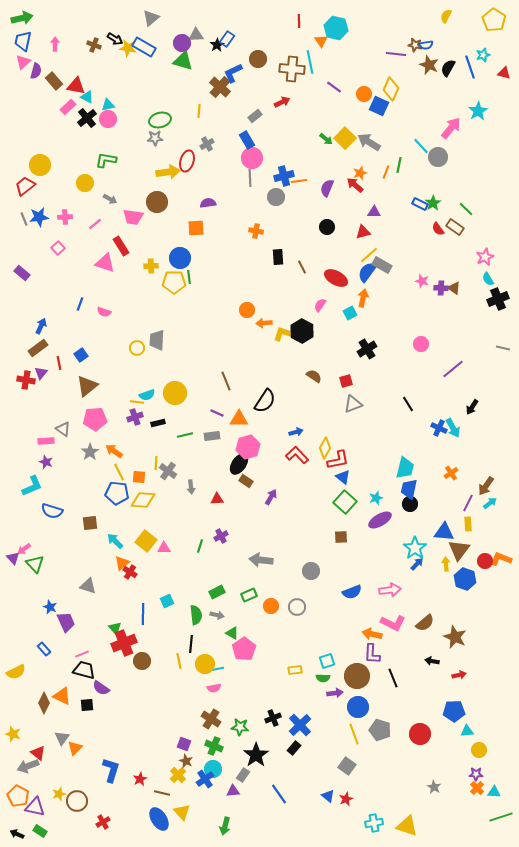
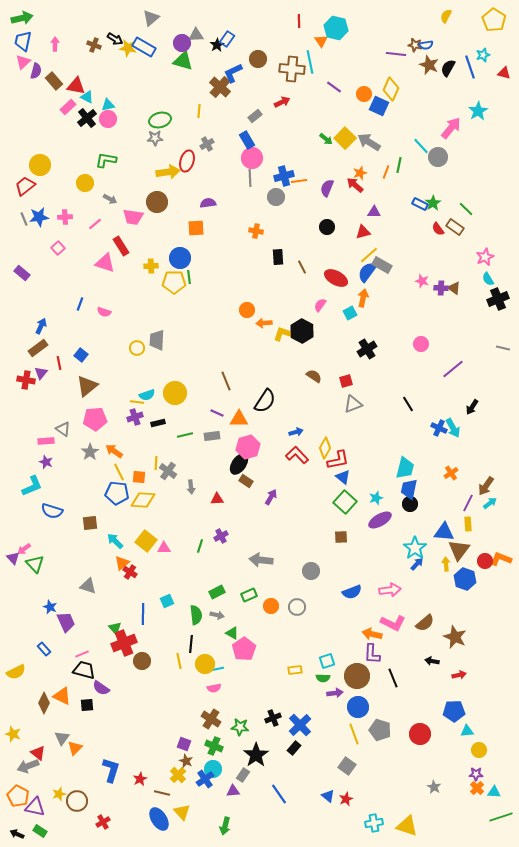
blue square at (81, 355): rotated 16 degrees counterclockwise
